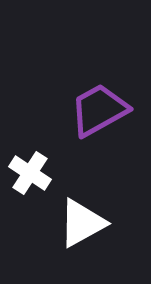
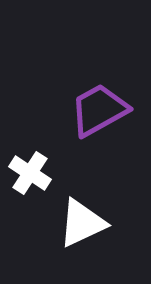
white triangle: rotated 4 degrees clockwise
